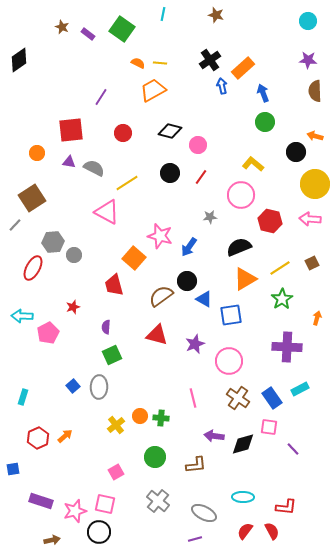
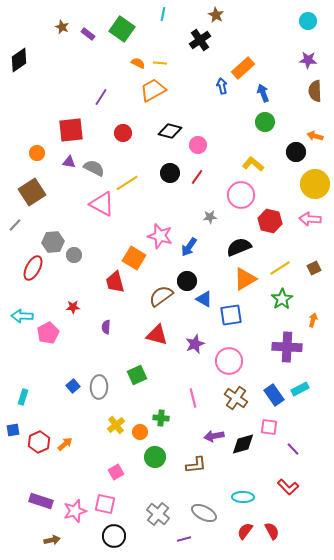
brown star at (216, 15): rotated 14 degrees clockwise
black cross at (210, 60): moved 10 px left, 20 px up
red line at (201, 177): moved 4 px left
brown square at (32, 198): moved 6 px up
pink triangle at (107, 212): moved 5 px left, 8 px up
orange square at (134, 258): rotated 10 degrees counterclockwise
brown square at (312, 263): moved 2 px right, 5 px down
red trapezoid at (114, 285): moved 1 px right, 3 px up
red star at (73, 307): rotated 16 degrees clockwise
orange arrow at (317, 318): moved 4 px left, 2 px down
green square at (112, 355): moved 25 px right, 20 px down
brown cross at (238, 398): moved 2 px left
blue rectangle at (272, 398): moved 2 px right, 3 px up
orange circle at (140, 416): moved 16 px down
orange arrow at (65, 436): moved 8 px down
purple arrow at (214, 436): rotated 18 degrees counterclockwise
red hexagon at (38, 438): moved 1 px right, 4 px down
blue square at (13, 469): moved 39 px up
gray cross at (158, 501): moved 13 px down
red L-shape at (286, 507): moved 2 px right, 20 px up; rotated 40 degrees clockwise
black circle at (99, 532): moved 15 px right, 4 px down
purple line at (195, 539): moved 11 px left
